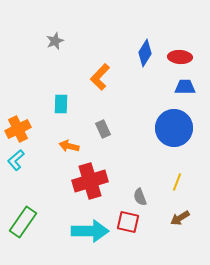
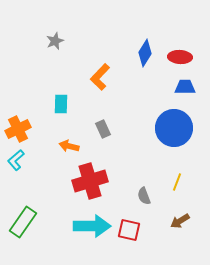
gray semicircle: moved 4 px right, 1 px up
brown arrow: moved 3 px down
red square: moved 1 px right, 8 px down
cyan arrow: moved 2 px right, 5 px up
